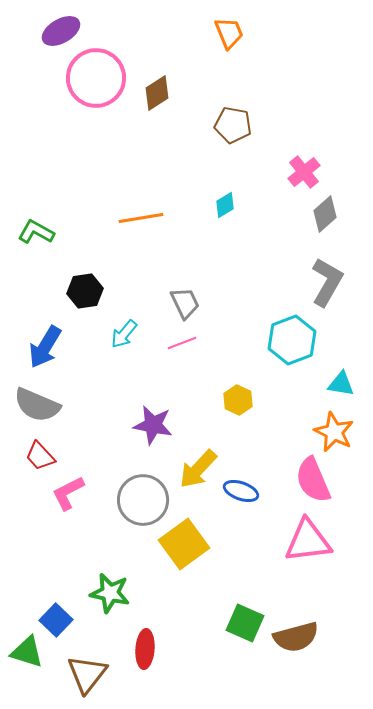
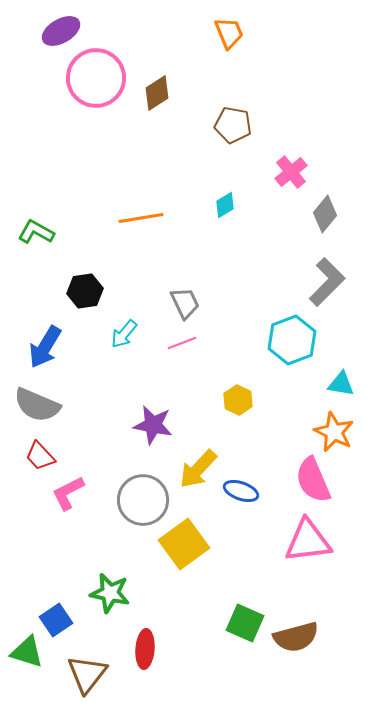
pink cross: moved 13 px left
gray diamond: rotated 9 degrees counterclockwise
gray L-shape: rotated 15 degrees clockwise
blue square: rotated 12 degrees clockwise
